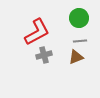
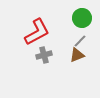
green circle: moved 3 px right
gray line: rotated 40 degrees counterclockwise
brown triangle: moved 1 px right, 2 px up
